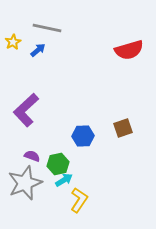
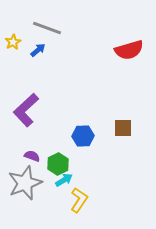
gray line: rotated 8 degrees clockwise
brown square: rotated 18 degrees clockwise
green hexagon: rotated 15 degrees counterclockwise
